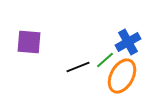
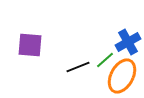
purple square: moved 1 px right, 3 px down
